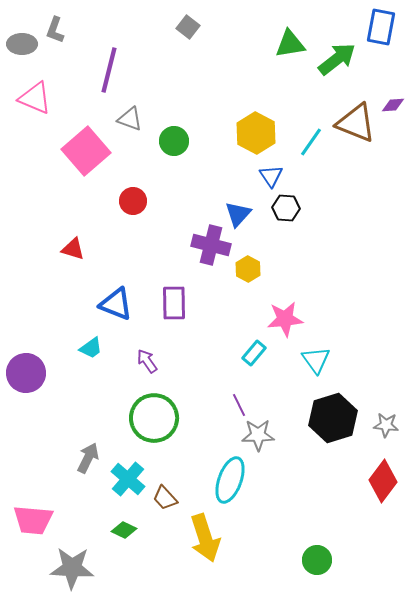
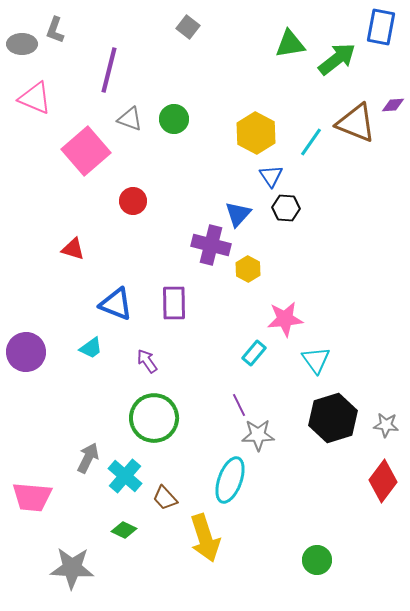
green circle at (174, 141): moved 22 px up
purple circle at (26, 373): moved 21 px up
cyan cross at (128, 479): moved 3 px left, 3 px up
pink trapezoid at (33, 520): moved 1 px left, 23 px up
